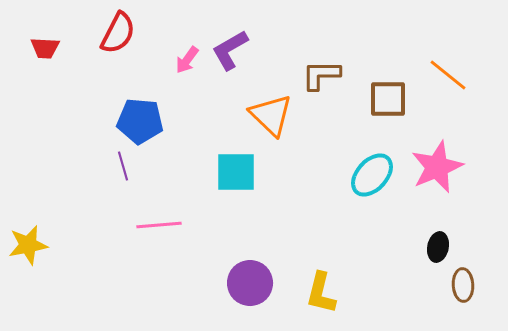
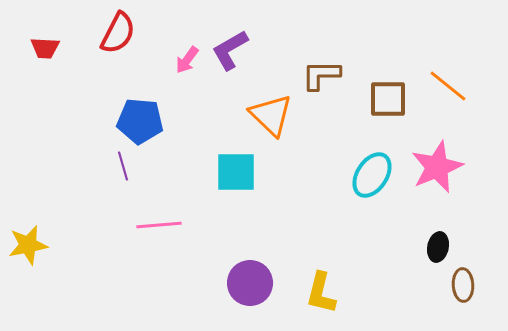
orange line: moved 11 px down
cyan ellipse: rotated 9 degrees counterclockwise
